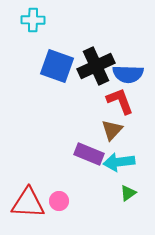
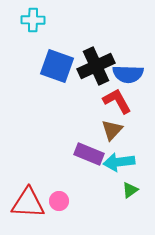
red L-shape: moved 3 px left; rotated 8 degrees counterclockwise
green triangle: moved 2 px right, 3 px up
